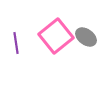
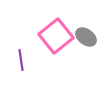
purple line: moved 5 px right, 17 px down
